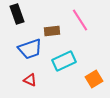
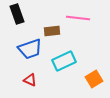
pink line: moved 2 px left, 2 px up; rotated 50 degrees counterclockwise
